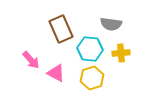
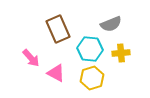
gray semicircle: rotated 30 degrees counterclockwise
brown rectangle: moved 3 px left
pink arrow: moved 2 px up
